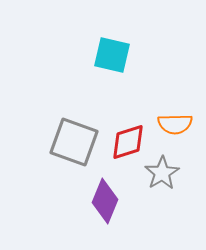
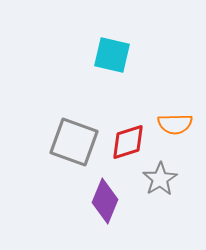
gray star: moved 2 px left, 6 px down
